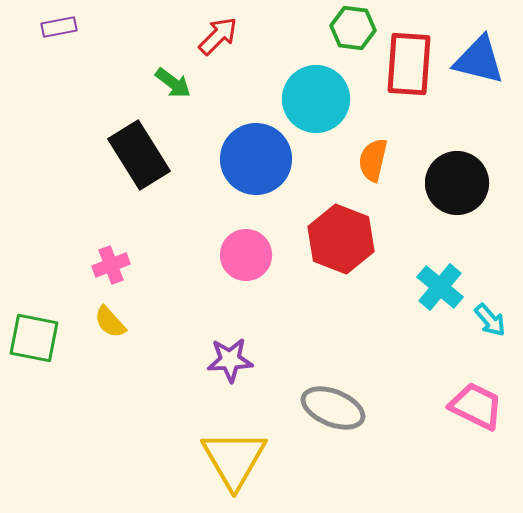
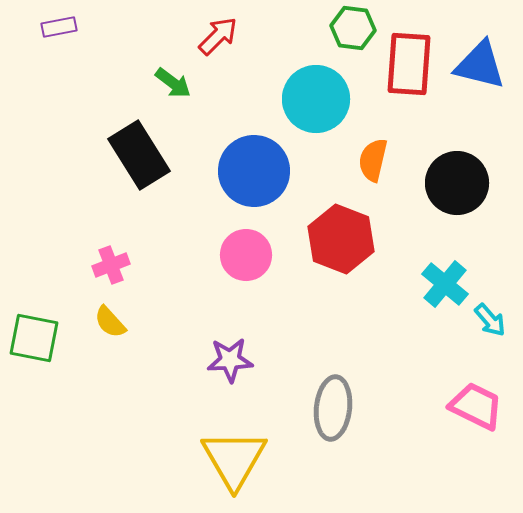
blue triangle: moved 1 px right, 5 px down
blue circle: moved 2 px left, 12 px down
cyan cross: moved 5 px right, 3 px up
gray ellipse: rotated 74 degrees clockwise
